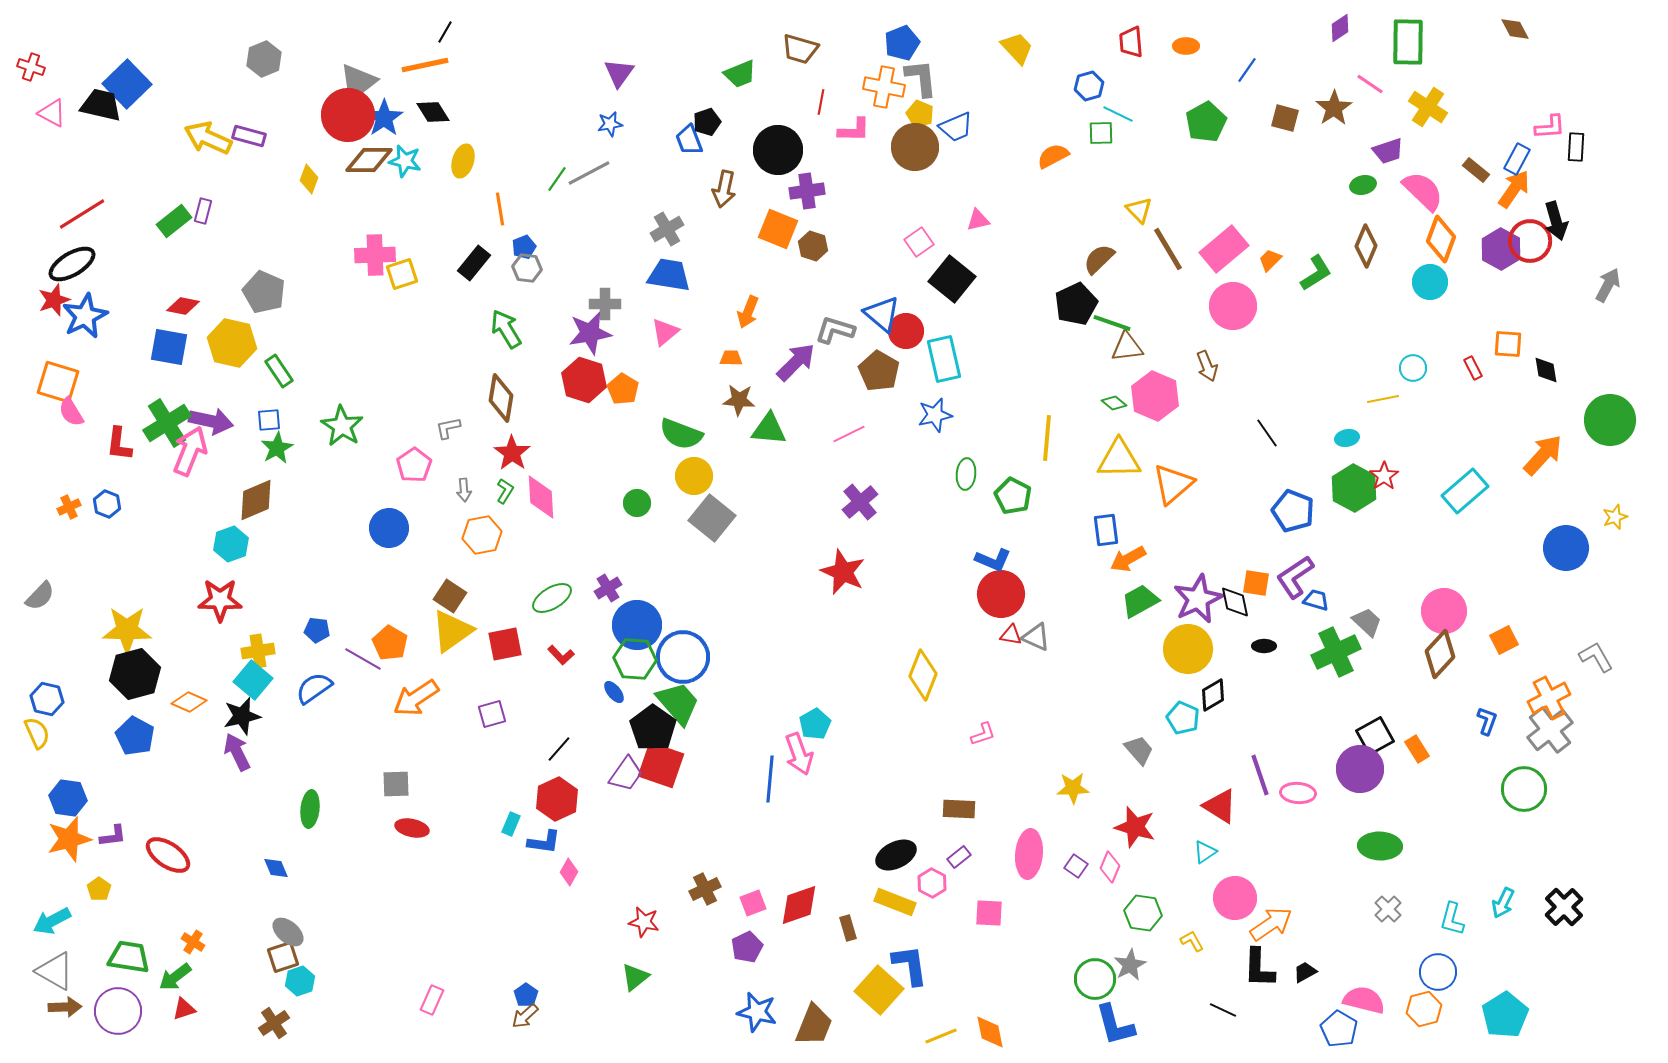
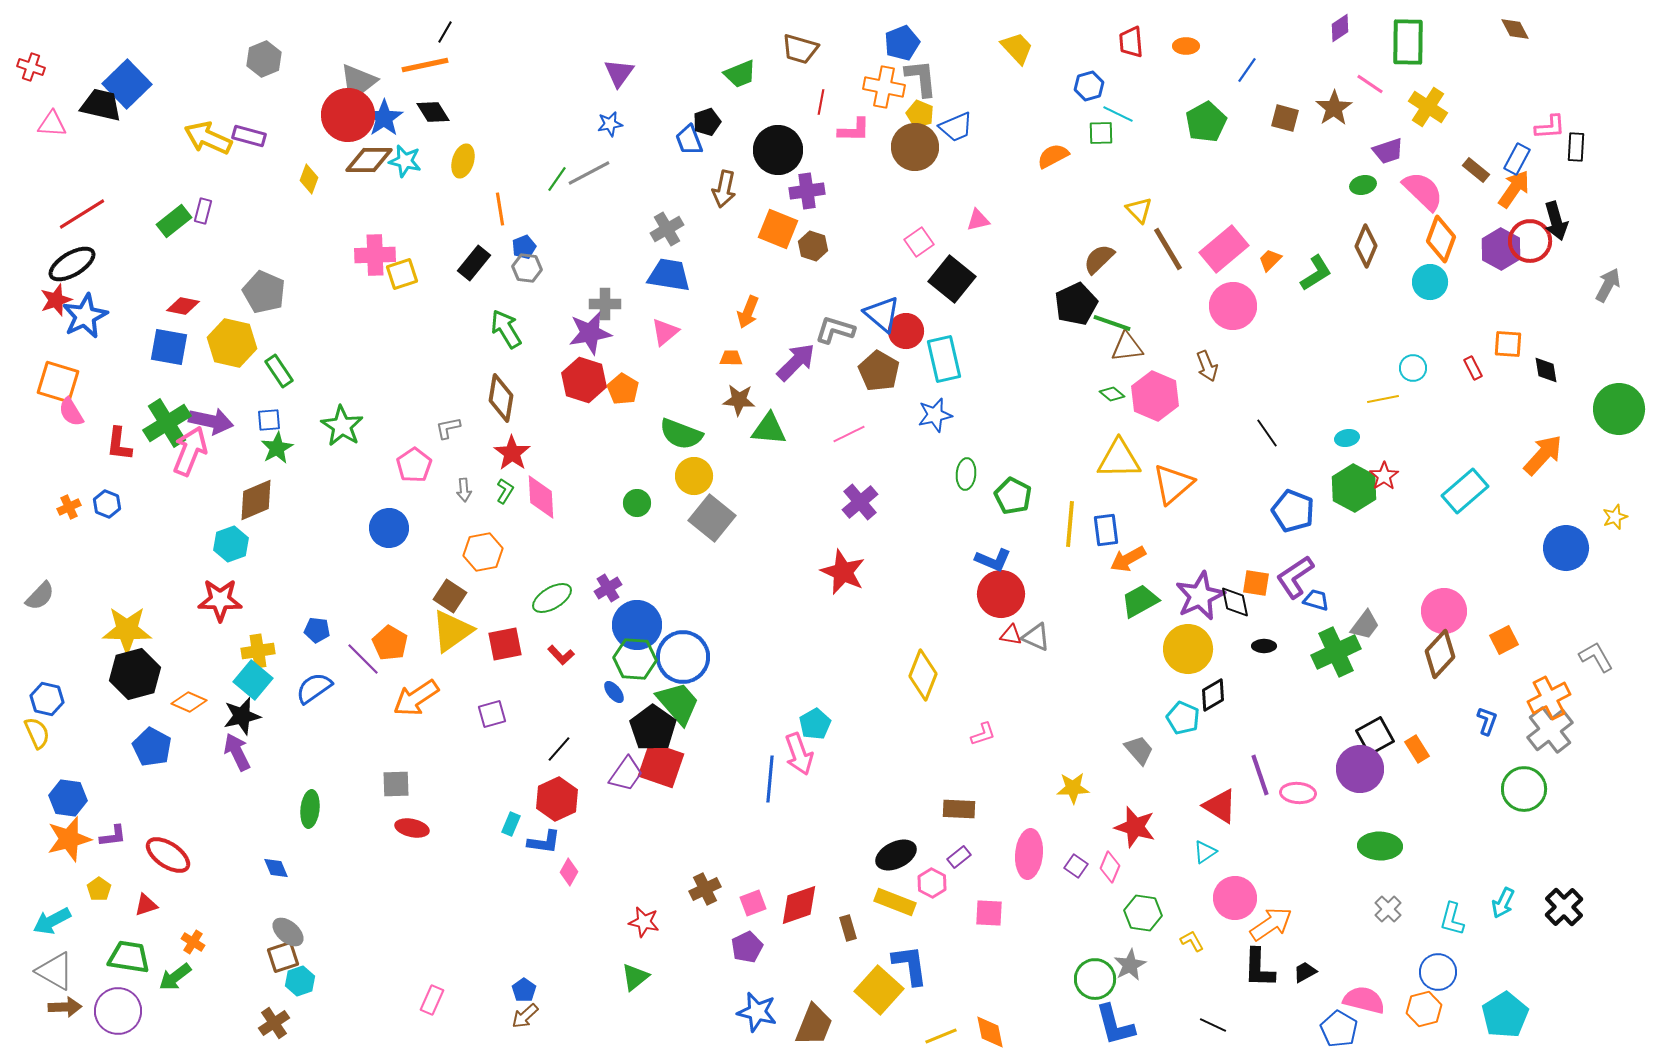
pink triangle at (52, 113): moved 11 px down; rotated 24 degrees counterclockwise
red star at (54, 300): moved 2 px right
green diamond at (1114, 403): moved 2 px left, 9 px up
green circle at (1610, 420): moved 9 px right, 11 px up
yellow line at (1047, 438): moved 23 px right, 86 px down
orange hexagon at (482, 535): moved 1 px right, 17 px down
purple star at (1198, 599): moved 2 px right, 3 px up
gray trapezoid at (1367, 622): moved 2 px left, 3 px down; rotated 84 degrees clockwise
purple line at (363, 659): rotated 15 degrees clockwise
blue pentagon at (135, 736): moved 17 px right, 11 px down
blue pentagon at (526, 995): moved 2 px left, 5 px up
red triangle at (184, 1009): moved 38 px left, 104 px up
black line at (1223, 1010): moved 10 px left, 15 px down
